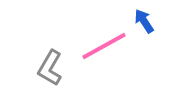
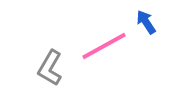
blue arrow: moved 2 px right, 1 px down
